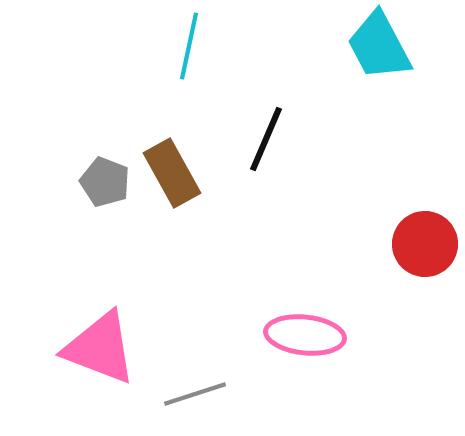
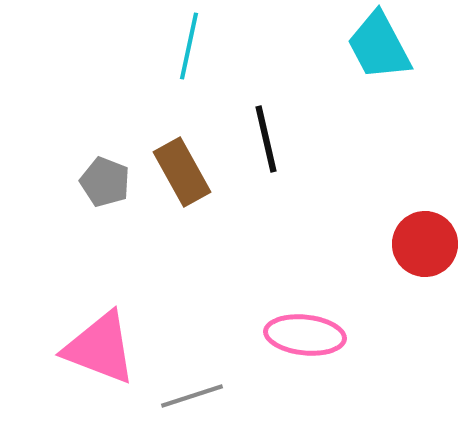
black line: rotated 36 degrees counterclockwise
brown rectangle: moved 10 px right, 1 px up
gray line: moved 3 px left, 2 px down
